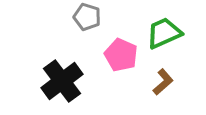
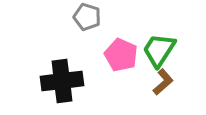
green trapezoid: moved 5 px left, 17 px down; rotated 33 degrees counterclockwise
black cross: rotated 30 degrees clockwise
